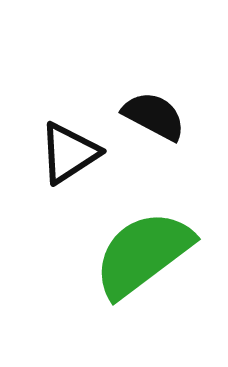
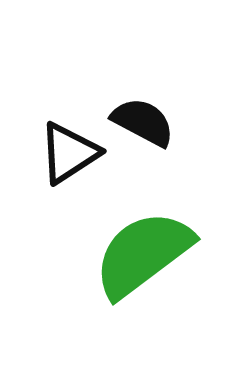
black semicircle: moved 11 px left, 6 px down
